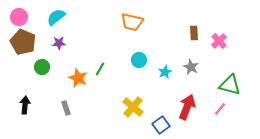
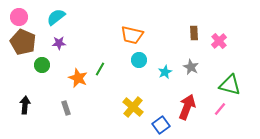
orange trapezoid: moved 13 px down
green circle: moved 2 px up
